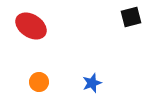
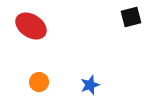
blue star: moved 2 px left, 2 px down
